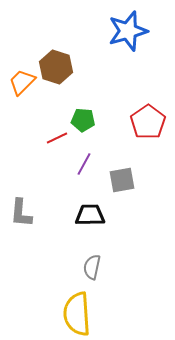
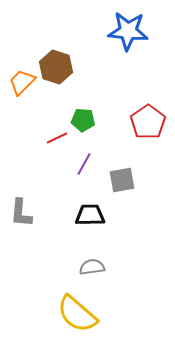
blue star: rotated 21 degrees clockwise
gray semicircle: rotated 70 degrees clockwise
yellow semicircle: rotated 45 degrees counterclockwise
